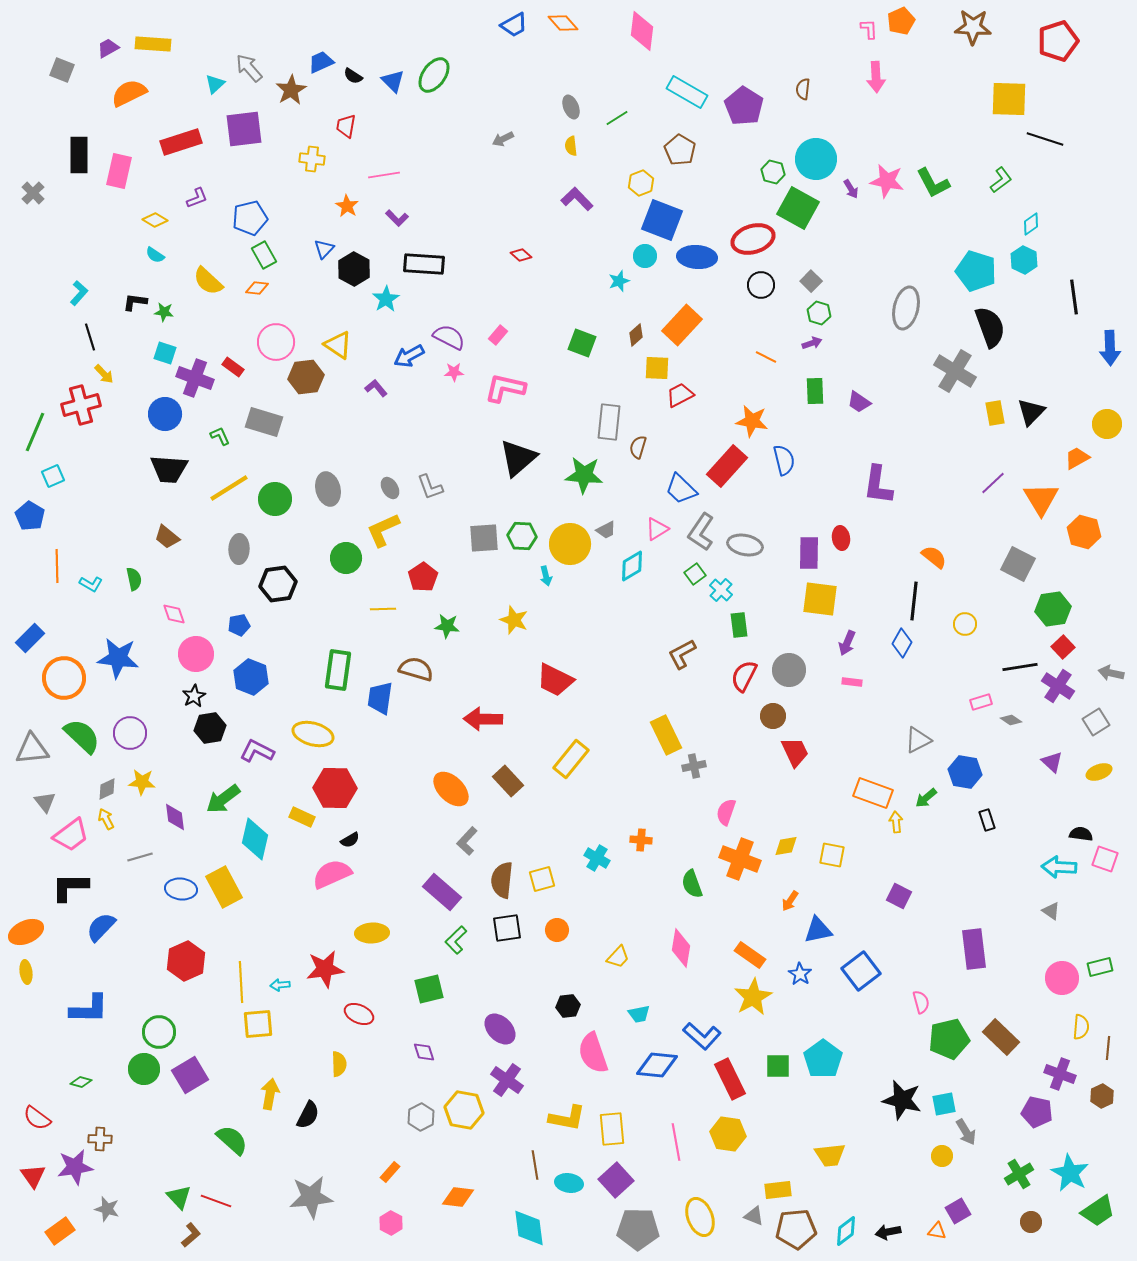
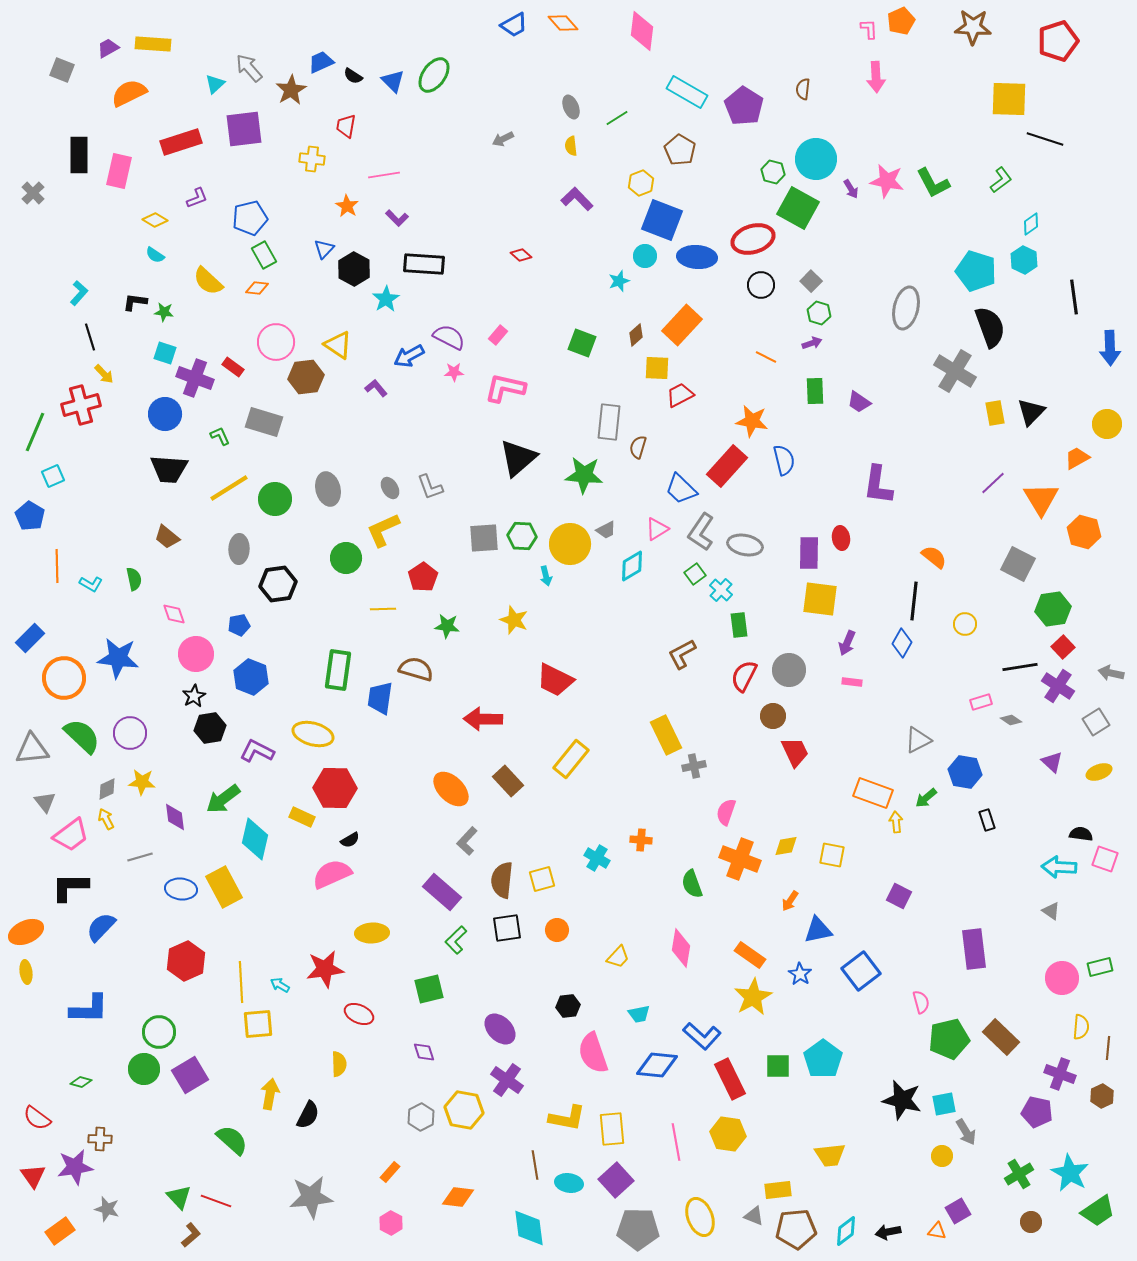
cyan arrow at (280, 985): rotated 36 degrees clockwise
